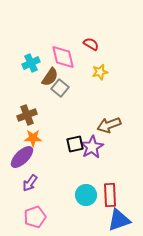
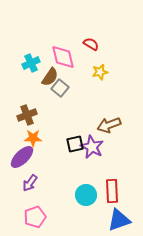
purple star: rotated 15 degrees counterclockwise
red rectangle: moved 2 px right, 4 px up
